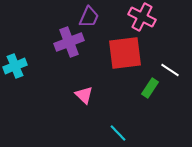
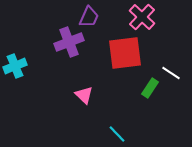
pink cross: rotated 16 degrees clockwise
white line: moved 1 px right, 3 px down
cyan line: moved 1 px left, 1 px down
